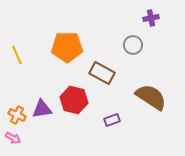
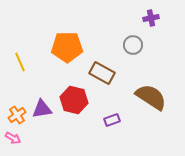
yellow line: moved 3 px right, 7 px down
orange cross: rotated 30 degrees clockwise
